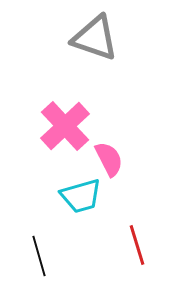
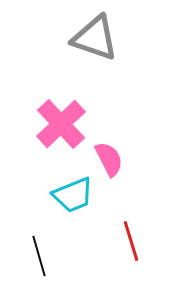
pink cross: moved 4 px left, 2 px up
cyan trapezoid: moved 8 px left, 1 px up; rotated 6 degrees counterclockwise
red line: moved 6 px left, 4 px up
